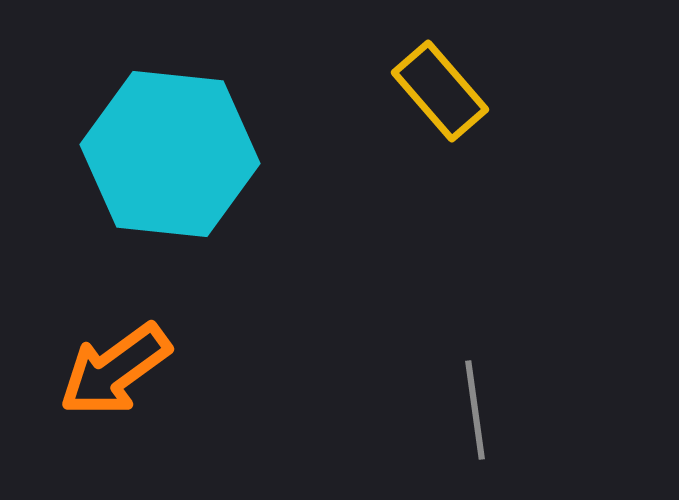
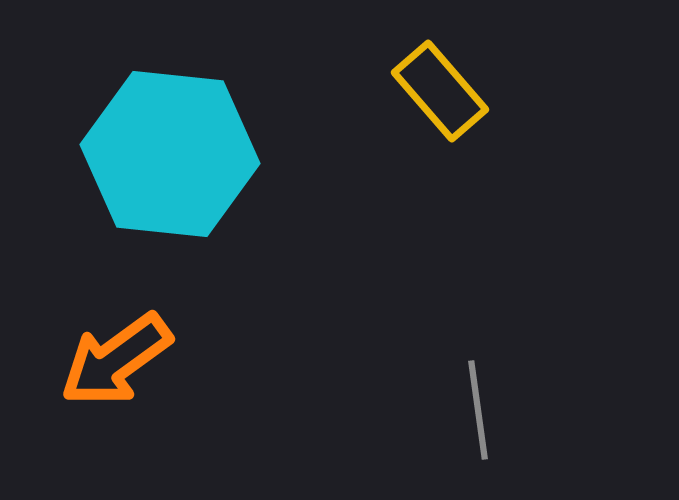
orange arrow: moved 1 px right, 10 px up
gray line: moved 3 px right
